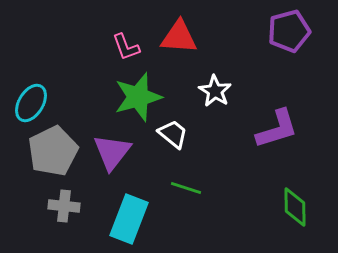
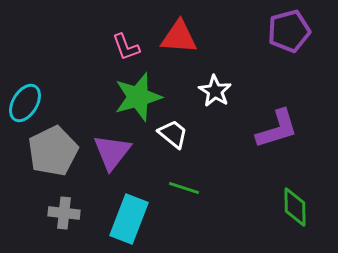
cyan ellipse: moved 6 px left
green line: moved 2 px left
gray cross: moved 7 px down
